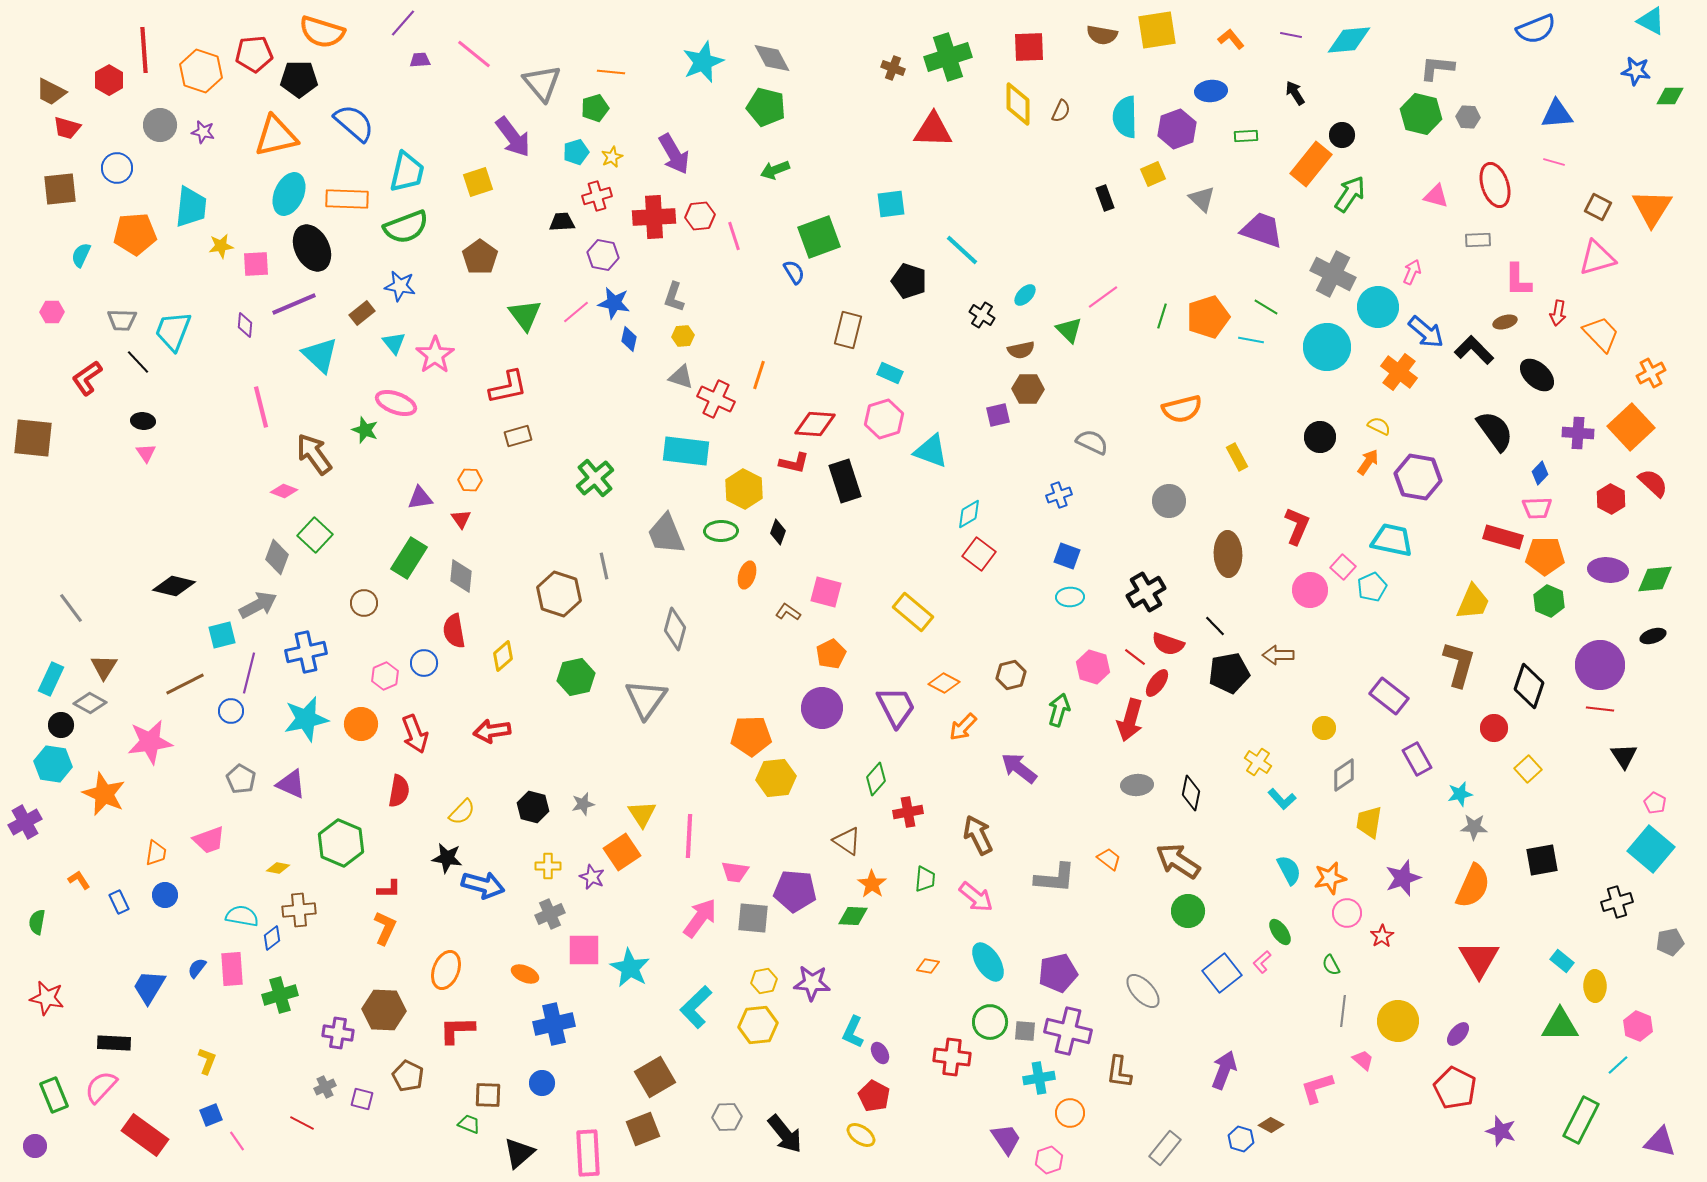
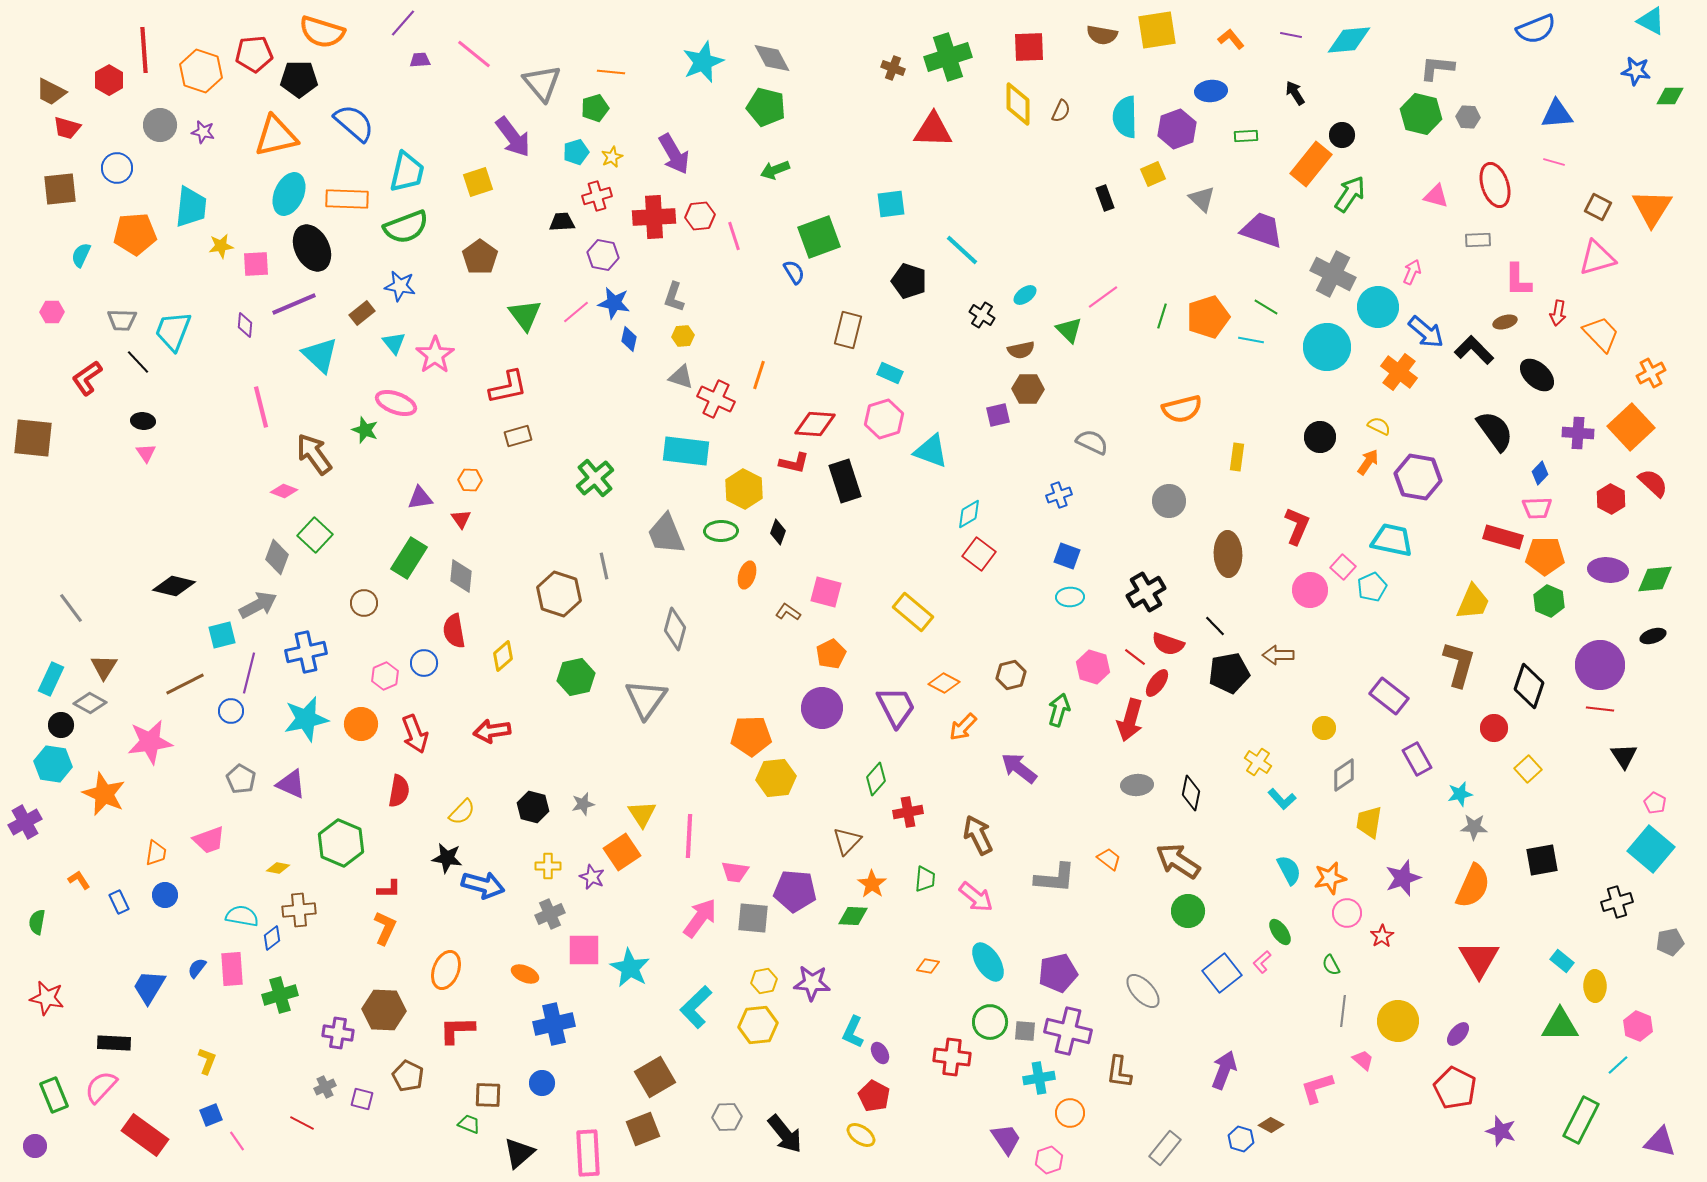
cyan ellipse at (1025, 295): rotated 10 degrees clockwise
yellow rectangle at (1237, 457): rotated 36 degrees clockwise
brown triangle at (847, 841): rotated 40 degrees clockwise
